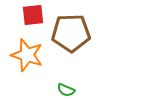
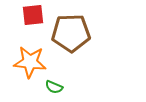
orange star: moved 3 px right, 7 px down; rotated 12 degrees counterclockwise
green semicircle: moved 12 px left, 3 px up
